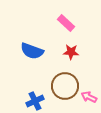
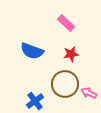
red star: moved 2 px down; rotated 14 degrees counterclockwise
brown circle: moved 2 px up
pink arrow: moved 4 px up
blue cross: rotated 12 degrees counterclockwise
